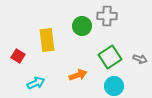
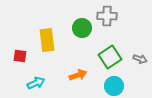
green circle: moved 2 px down
red square: moved 2 px right; rotated 24 degrees counterclockwise
